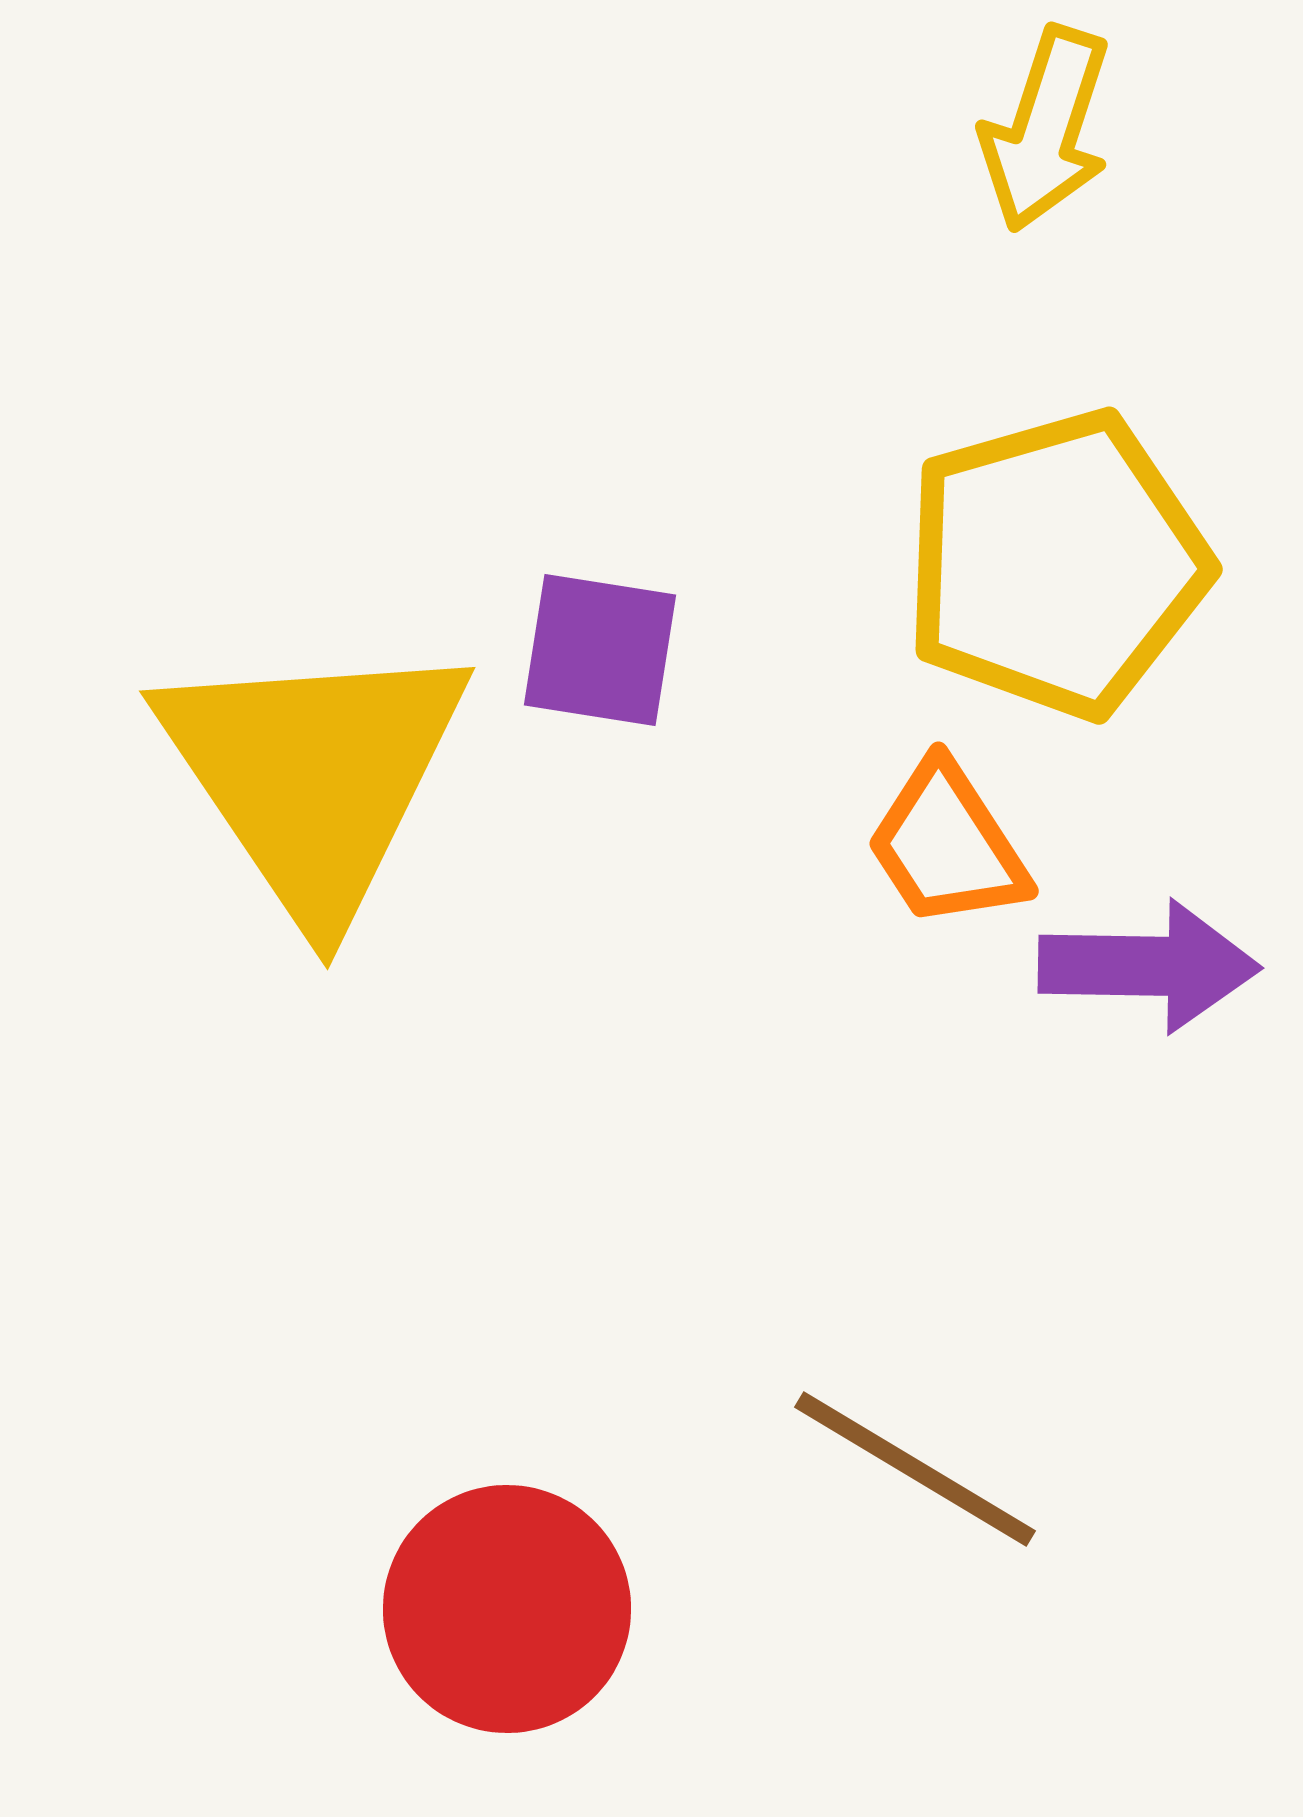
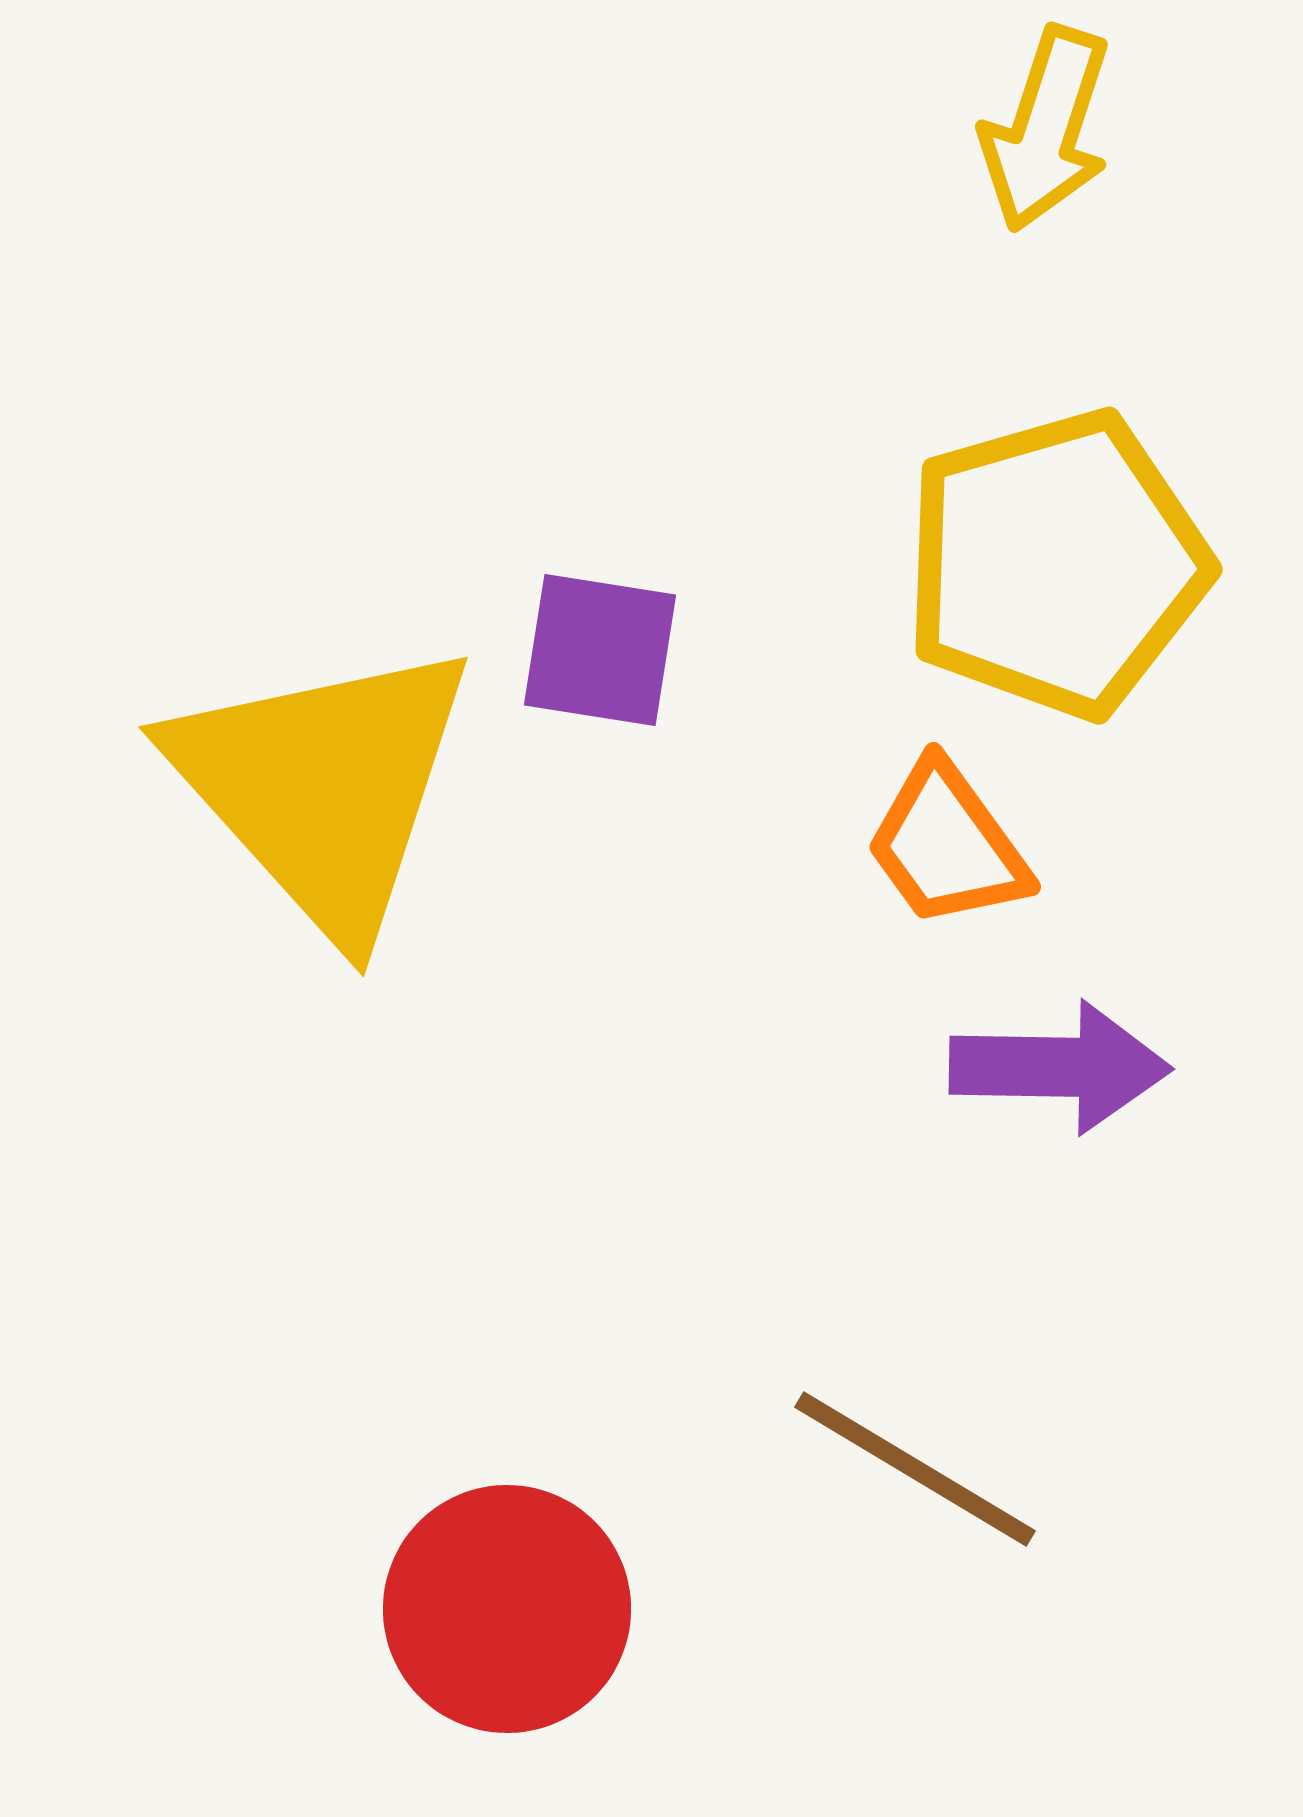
yellow triangle: moved 9 px right, 11 px down; rotated 8 degrees counterclockwise
orange trapezoid: rotated 3 degrees counterclockwise
purple arrow: moved 89 px left, 101 px down
